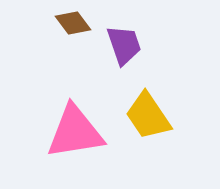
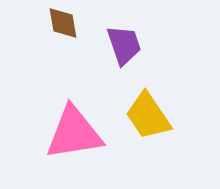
brown diamond: moved 10 px left; rotated 27 degrees clockwise
pink triangle: moved 1 px left, 1 px down
